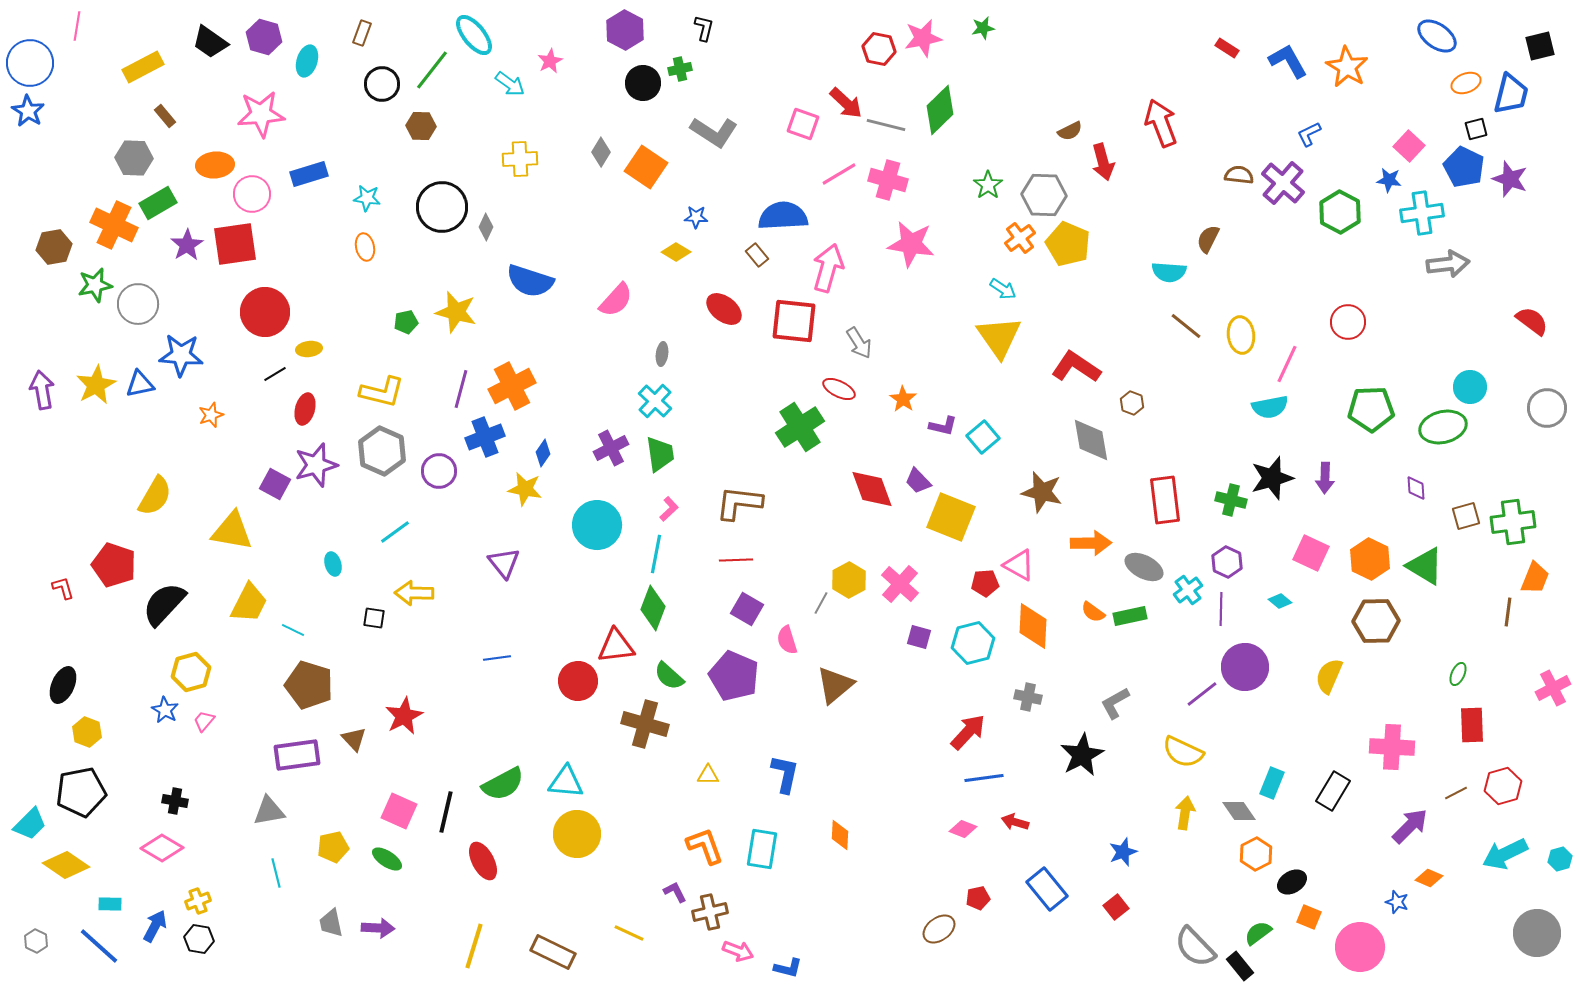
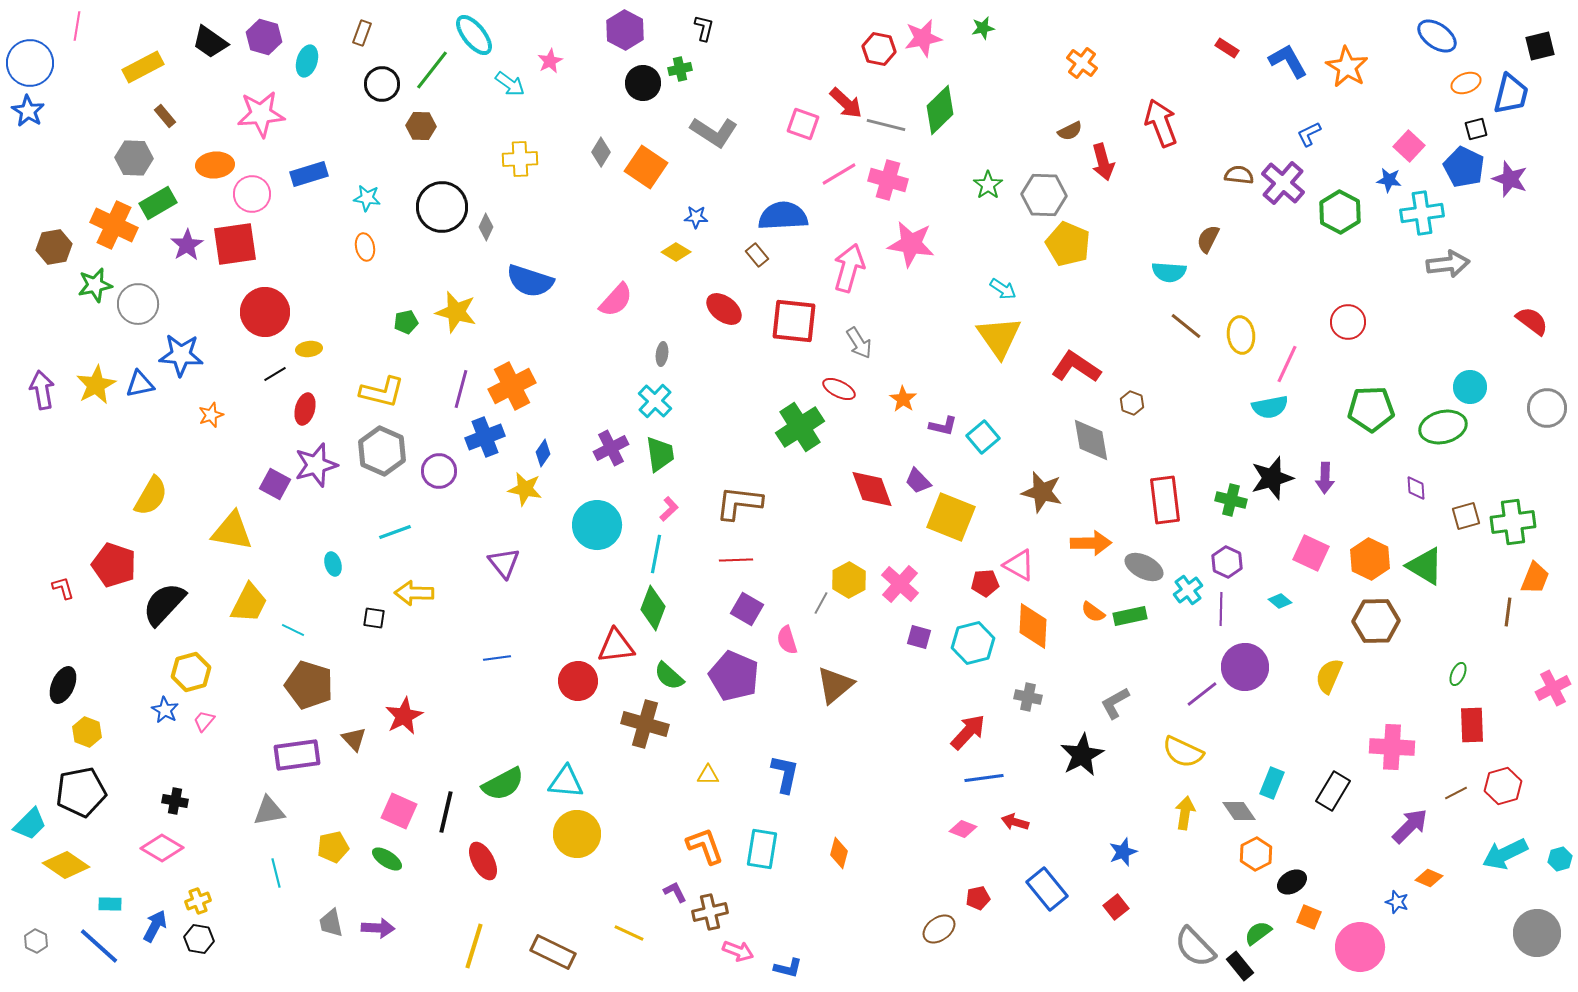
orange cross at (1020, 238): moved 62 px right, 175 px up; rotated 16 degrees counterclockwise
pink arrow at (828, 268): moved 21 px right
yellow semicircle at (155, 496): moved 4 px left
cyan line at (395, 532): rotated 16 degrees clockwise
orange diamond at (840, 835): moved 1 px left, 18 px down; rotated 12 degrees clockwise
